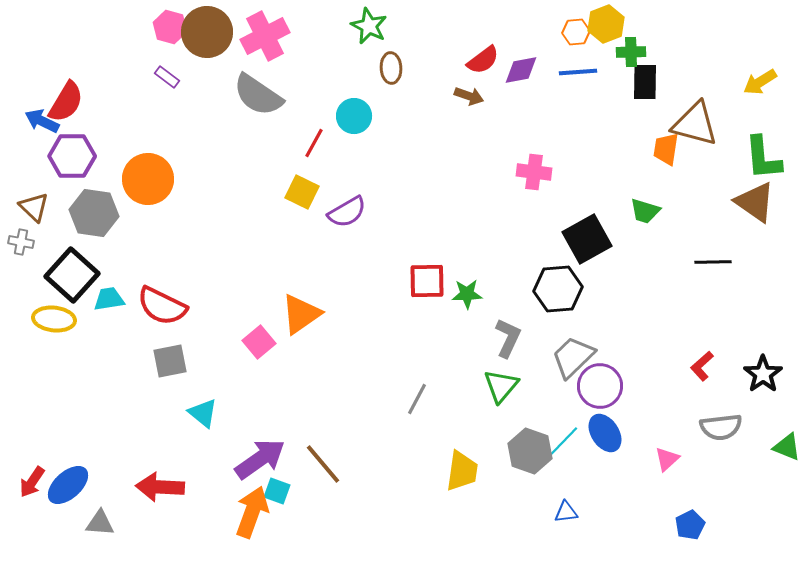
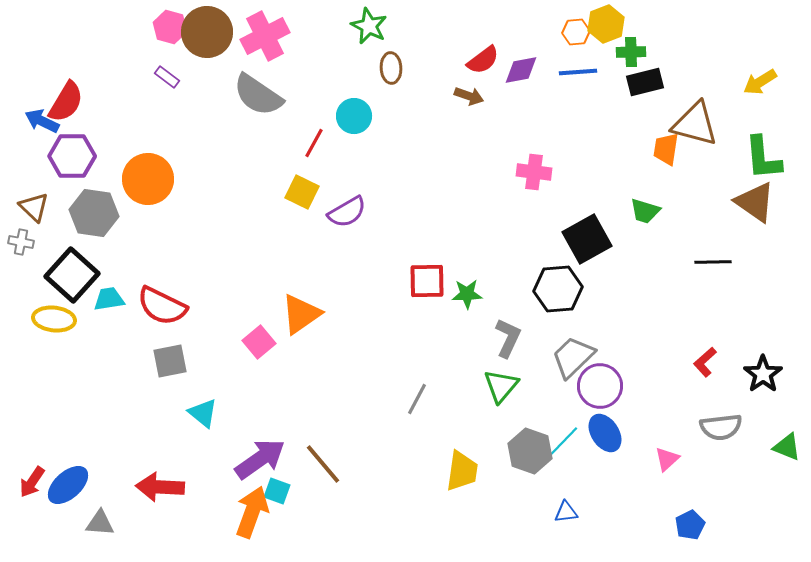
black rectangle at (645, 82): rotated 75 degrees clockwise
red L-shape at (702, 366): moved 3 px right, 4 px up
